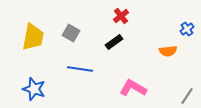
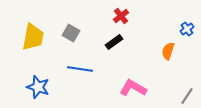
orange semicircle: rotated 114 degrees clockwise
blue star: moved 4 px right, 2 px up
